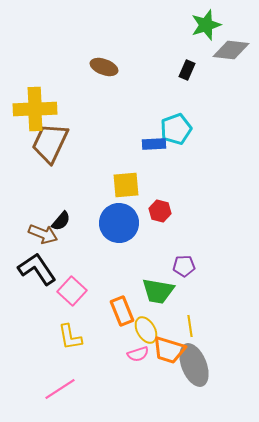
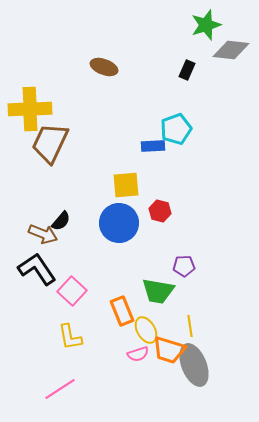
yellow cross: moved 5 px left
blue rectangle: moved 1 px left, 2 px down
